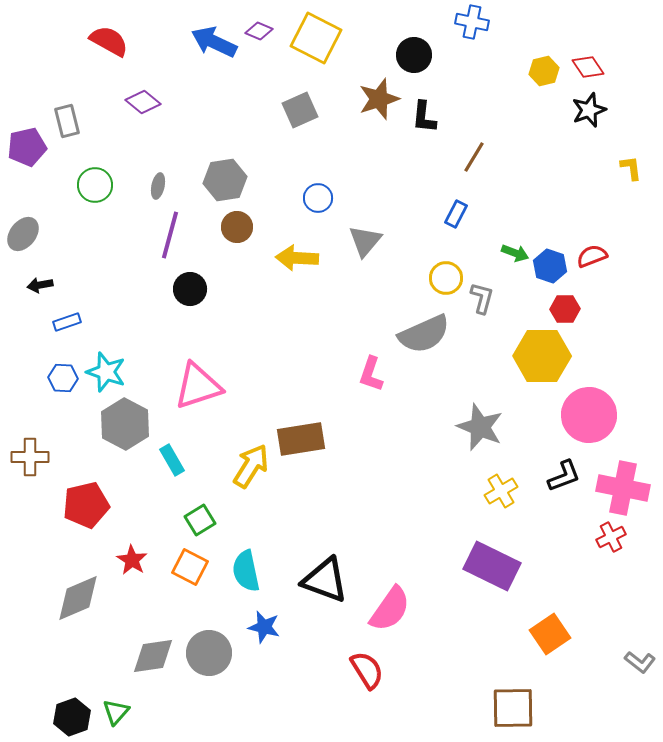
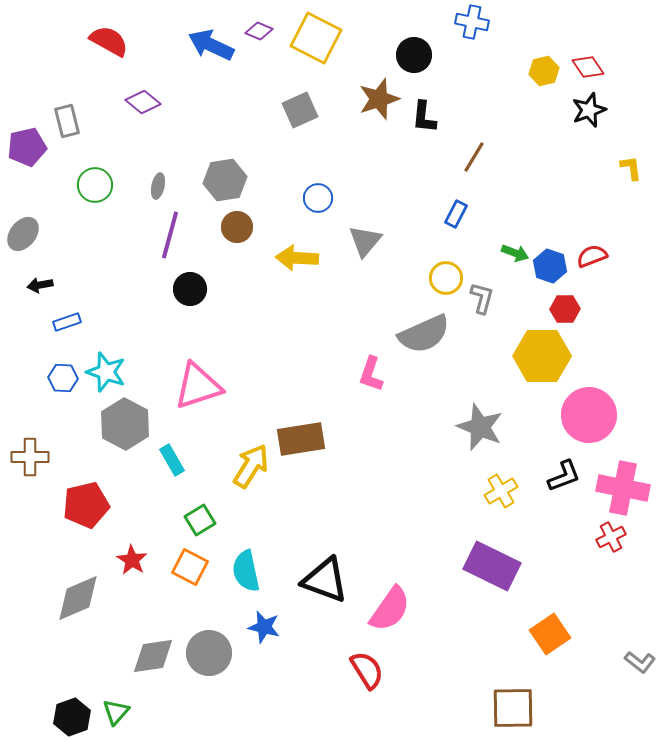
blue arrow at (214, 42): moved 3 px left, 3 px down
